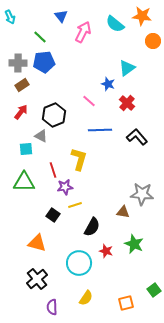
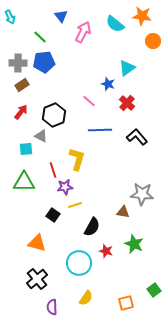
yellow L-shape: moved 2 px left
